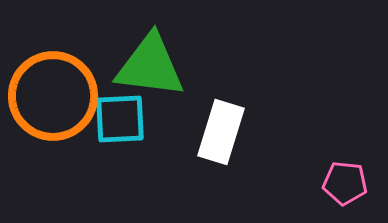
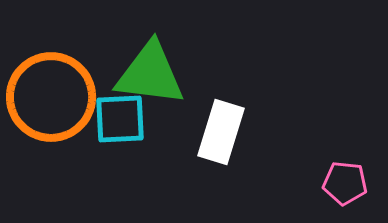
green triangle: moved 8 px down
orange circle: moved 2 px left, 1 px down
